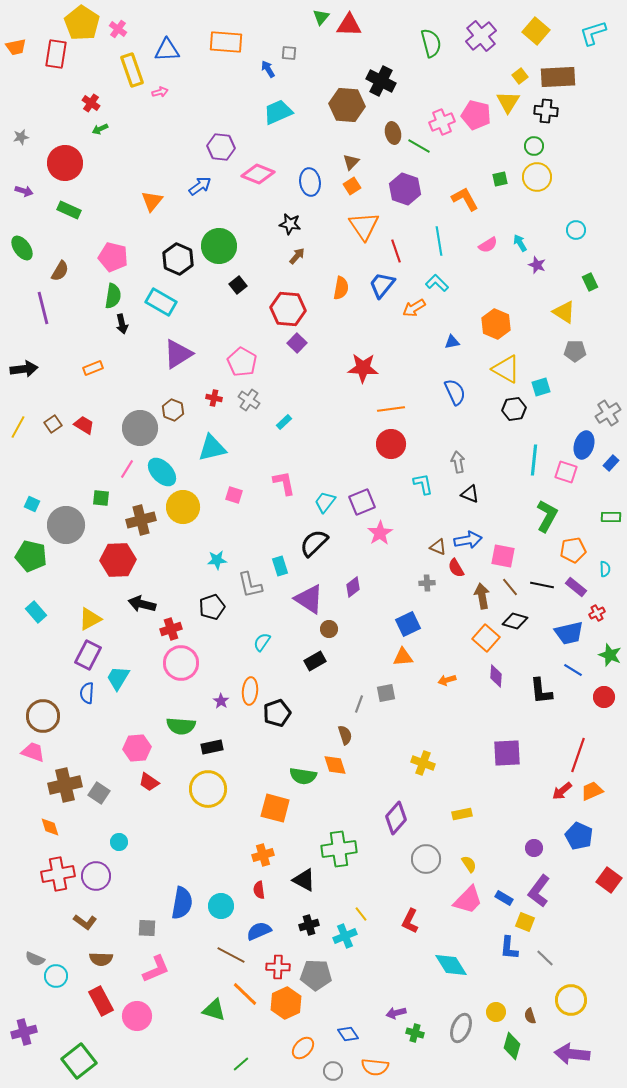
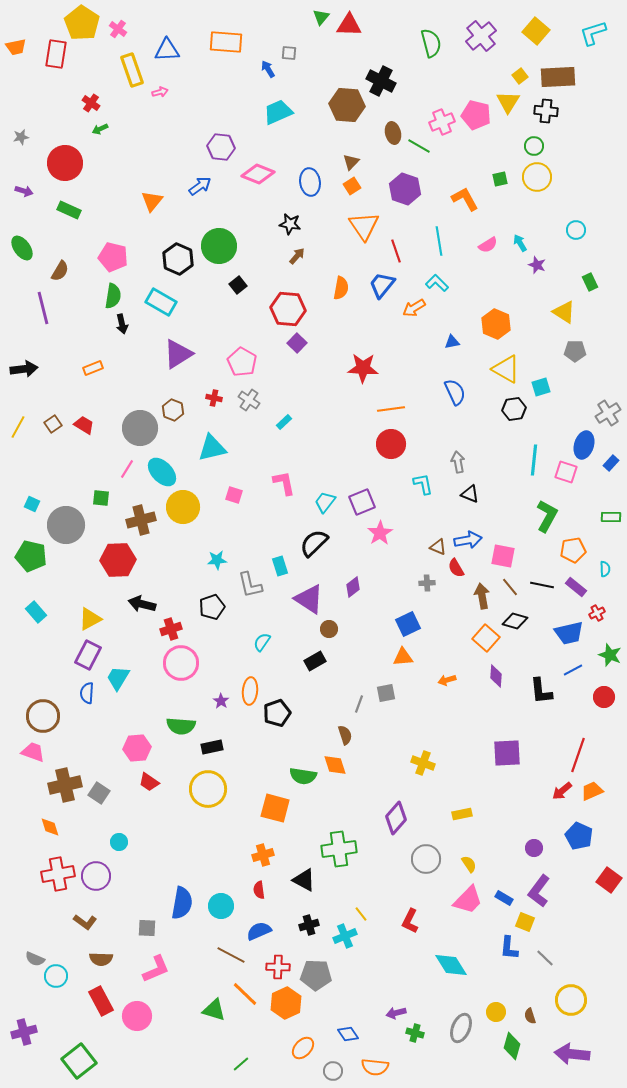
blue line at (573, 670): rotated 60 degrees counterclockwise
